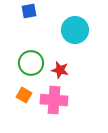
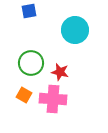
red star: moved 2 px down
pink cross: moved 1 px left, 1 px up
